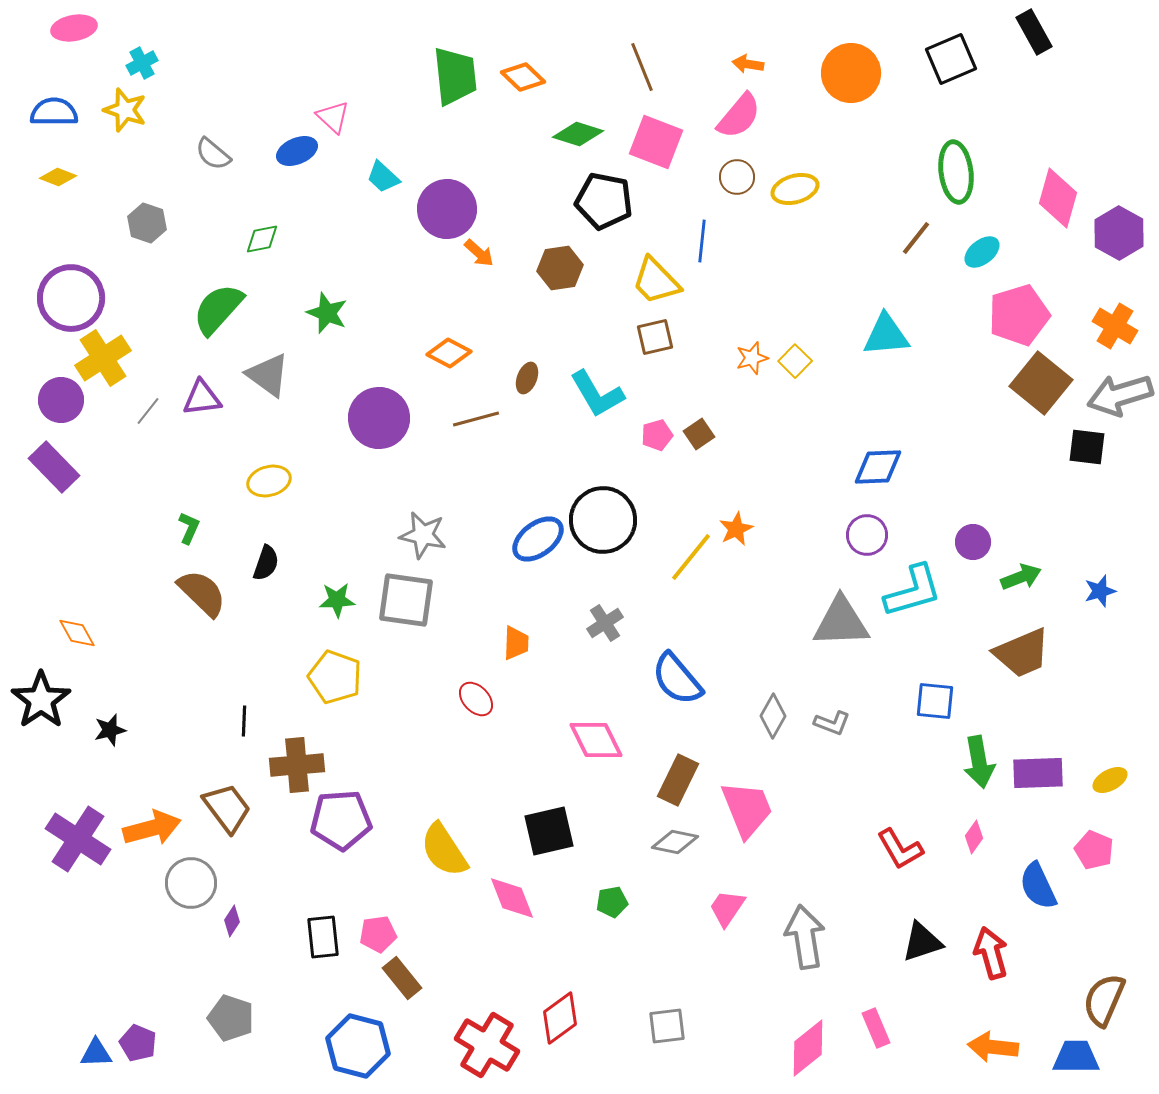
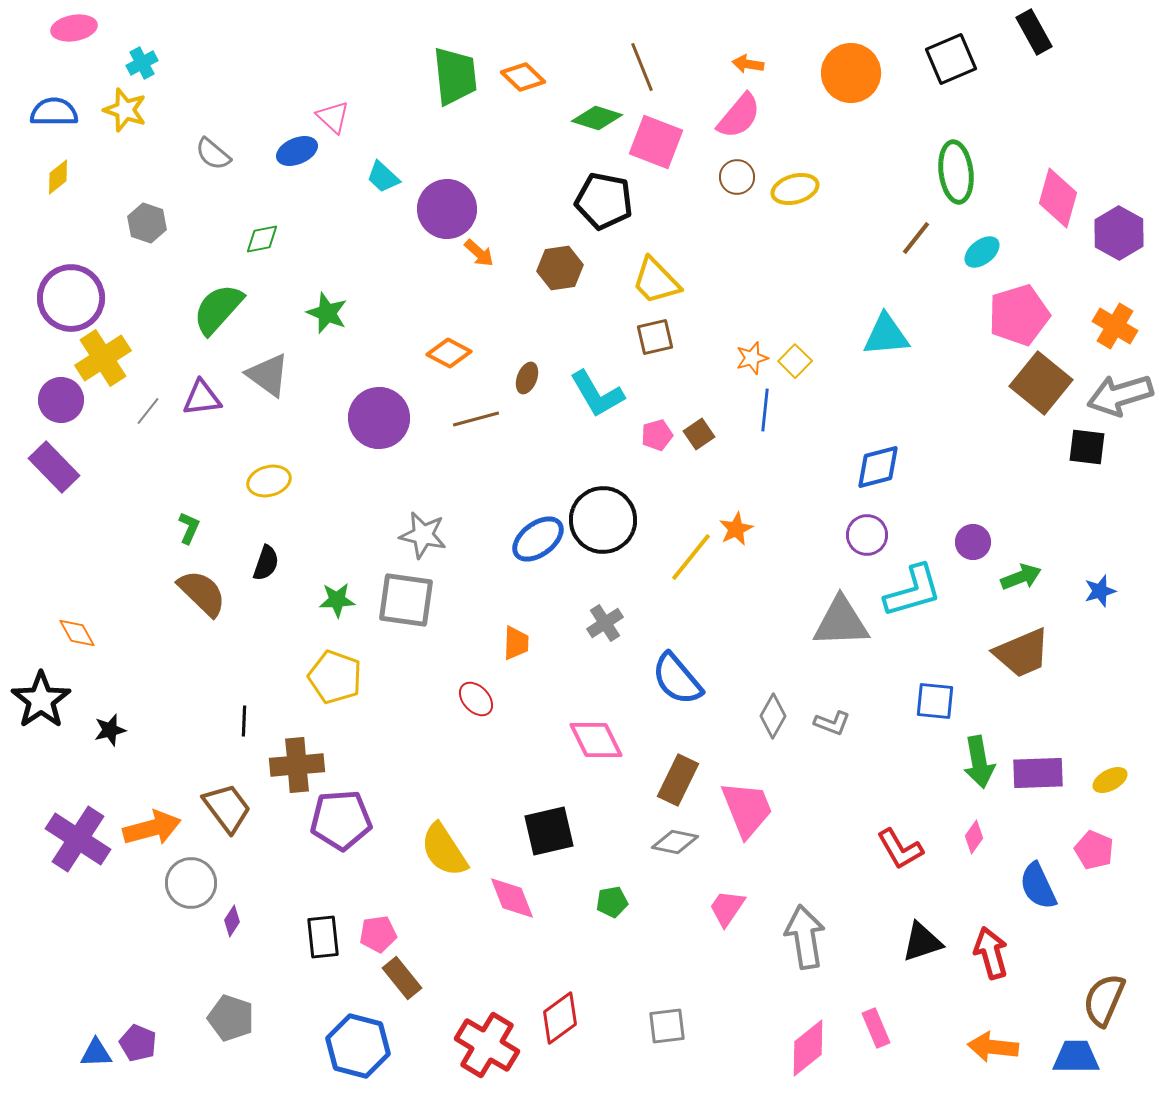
green diamond at (578, 134): moved 19 px right, 16 px up
yellow diamond at (58, 177): rotated 60 degrees counterclockwise
blue line at (702, 241): moved 63 px right, 169 px down
blue diamond at (878, 467): rotated 12 degrees counterclockwise
